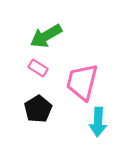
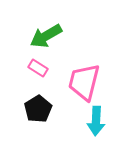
pink trapezoid: moved 2 px right
cyan arrow: moved 2 px left, 1 px up
